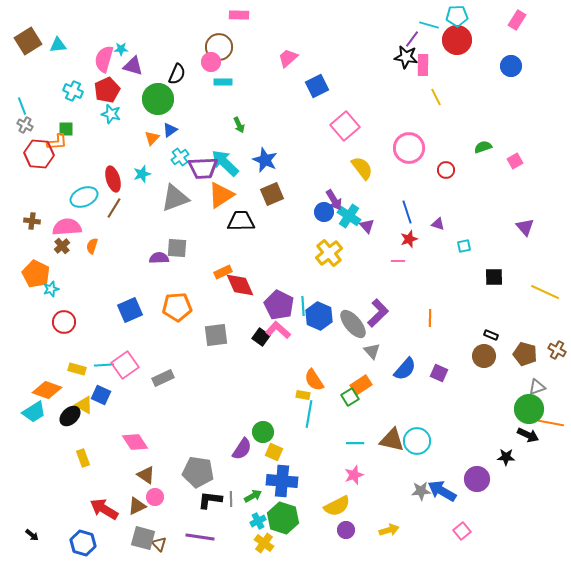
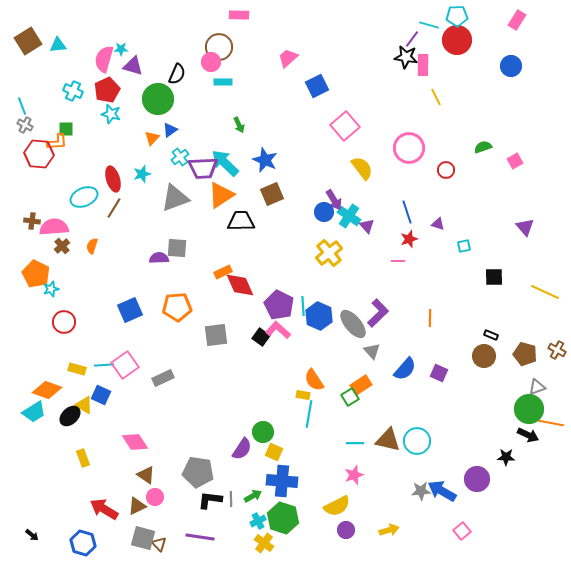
pink semicircle at (67, 227): moved 13 px left
brown triangle at (392, 440): moved 4 px left
